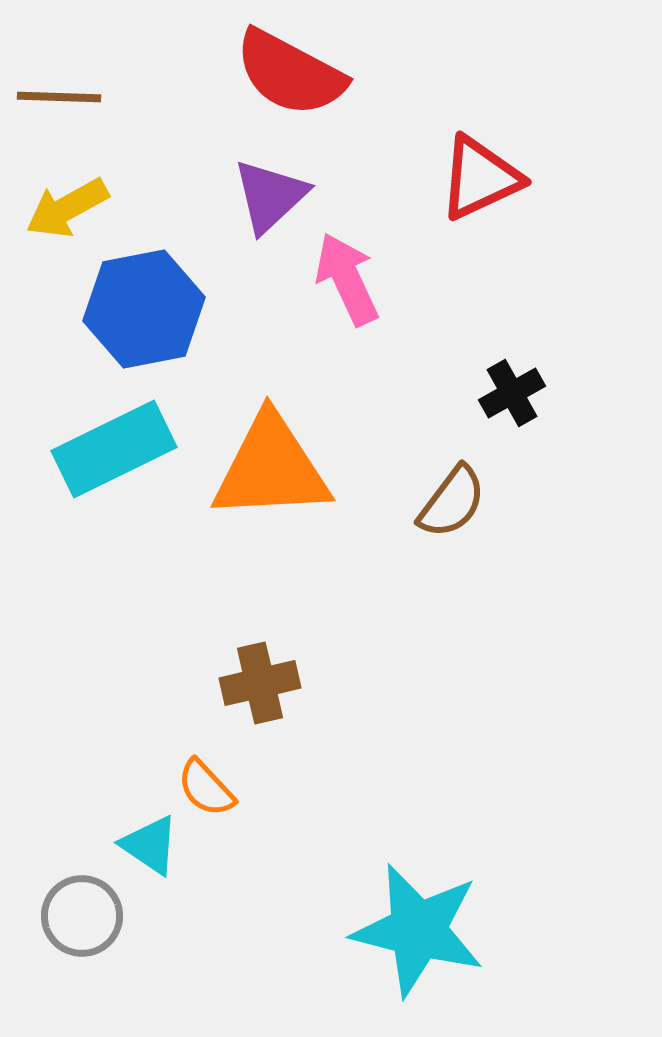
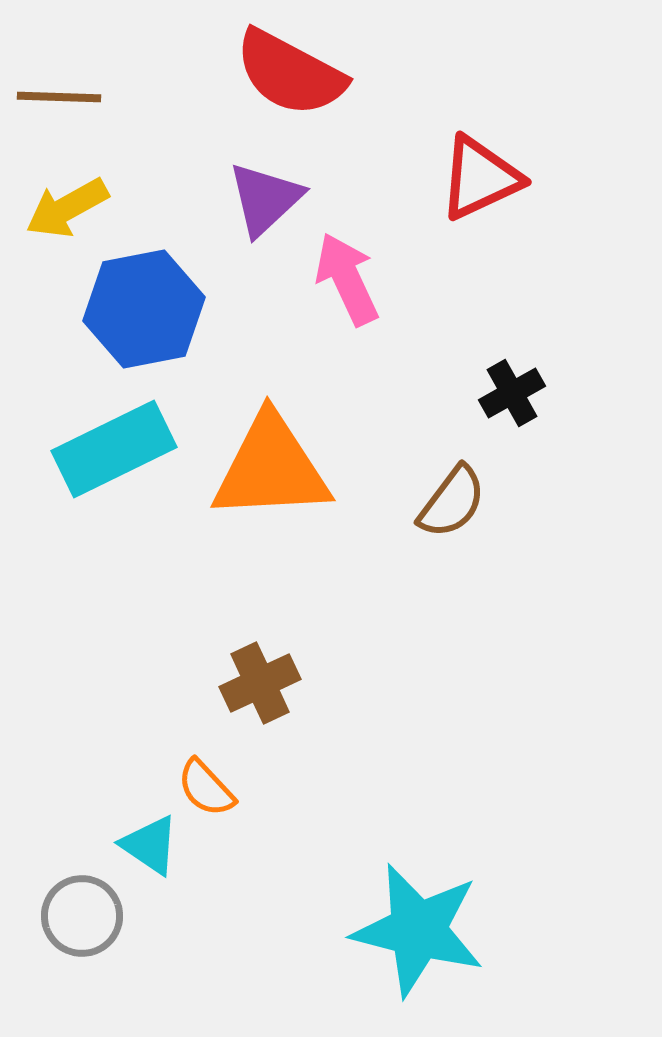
purple triangle: moved 5 px left, 3 px down
brown cross: rotated 12 degrees counterclockwise
